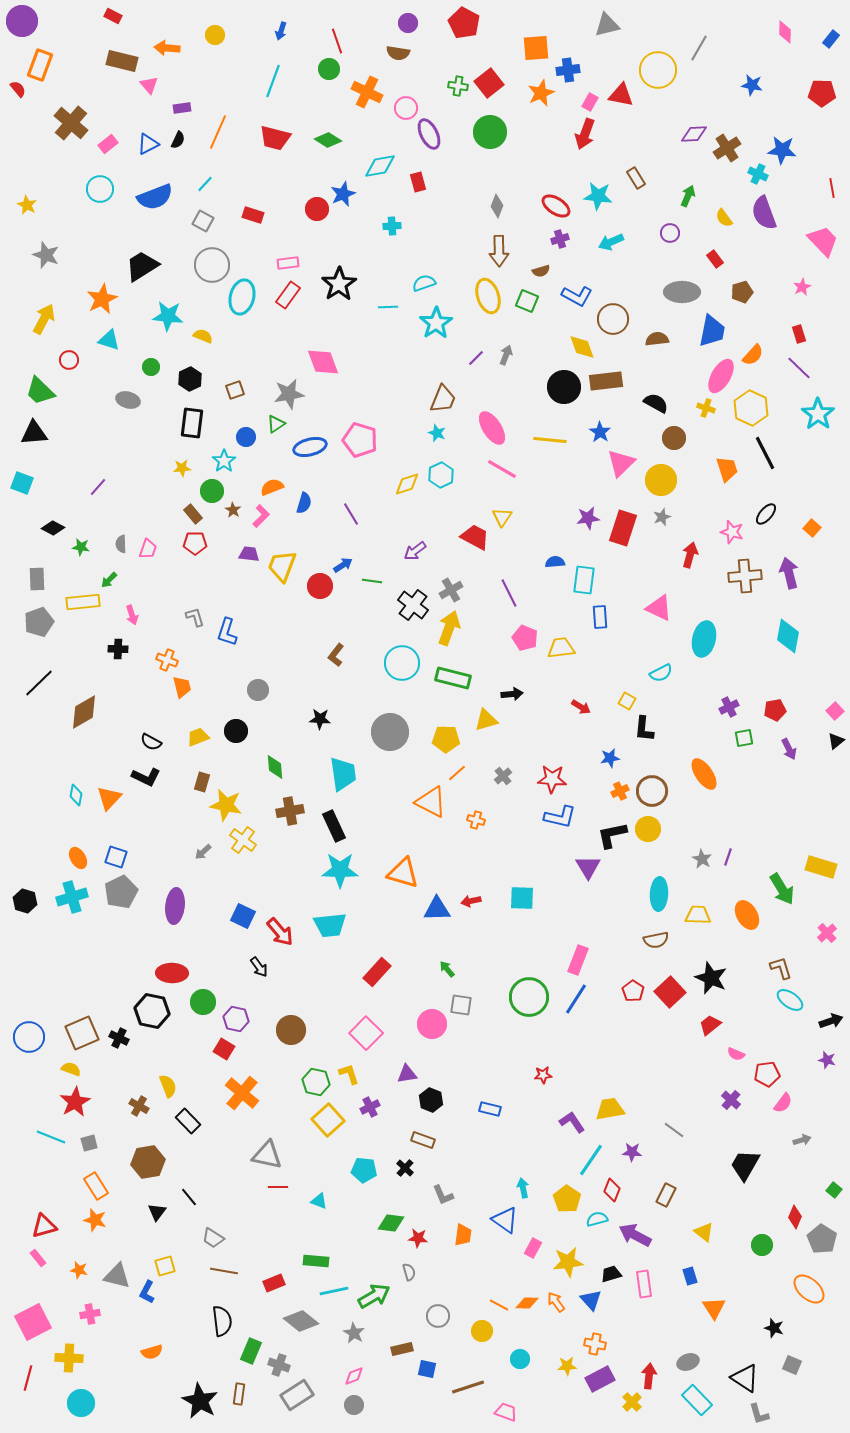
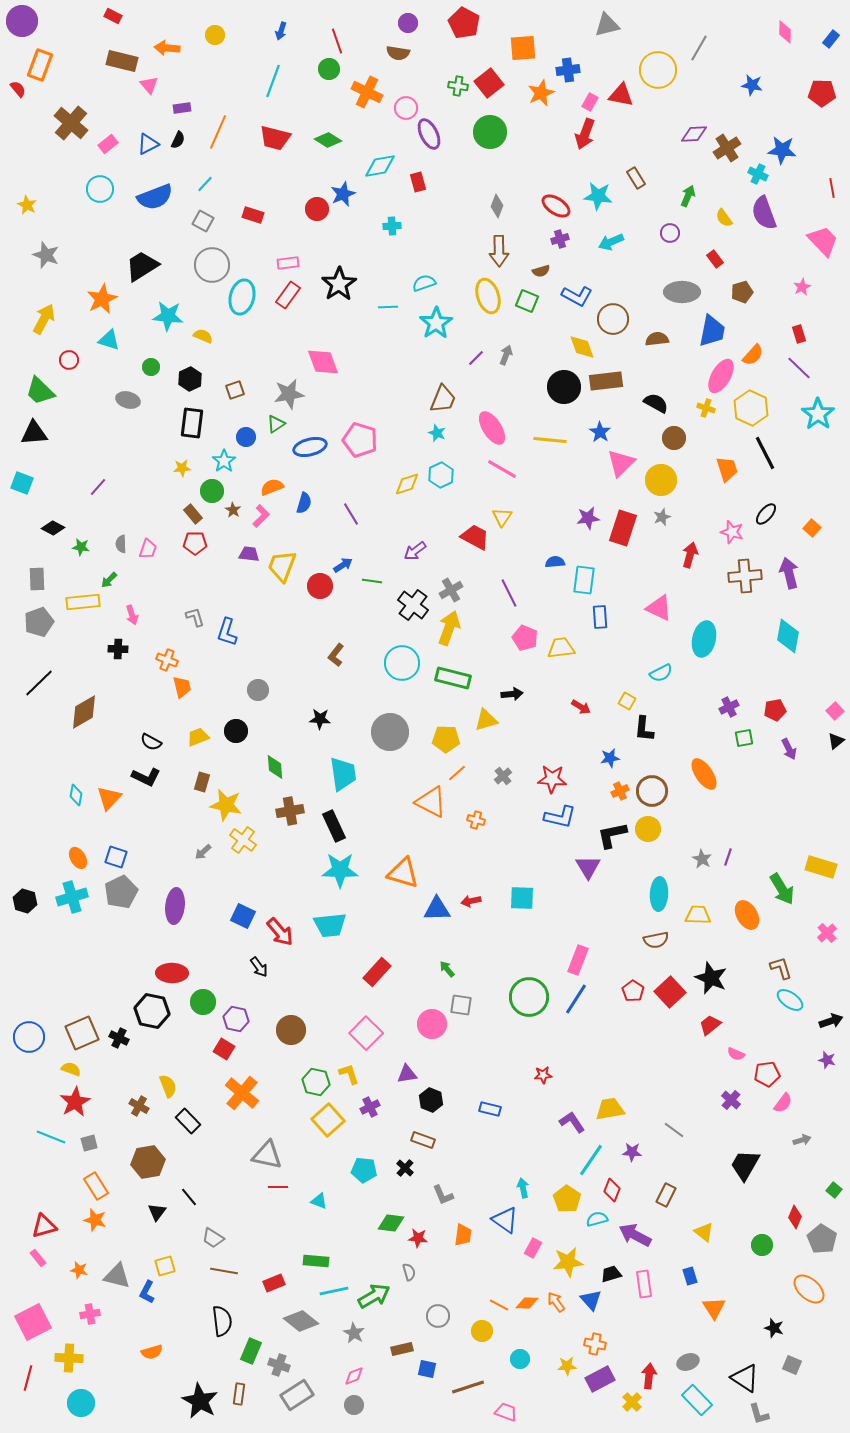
orange square at (536, 48): moved 13 px left
